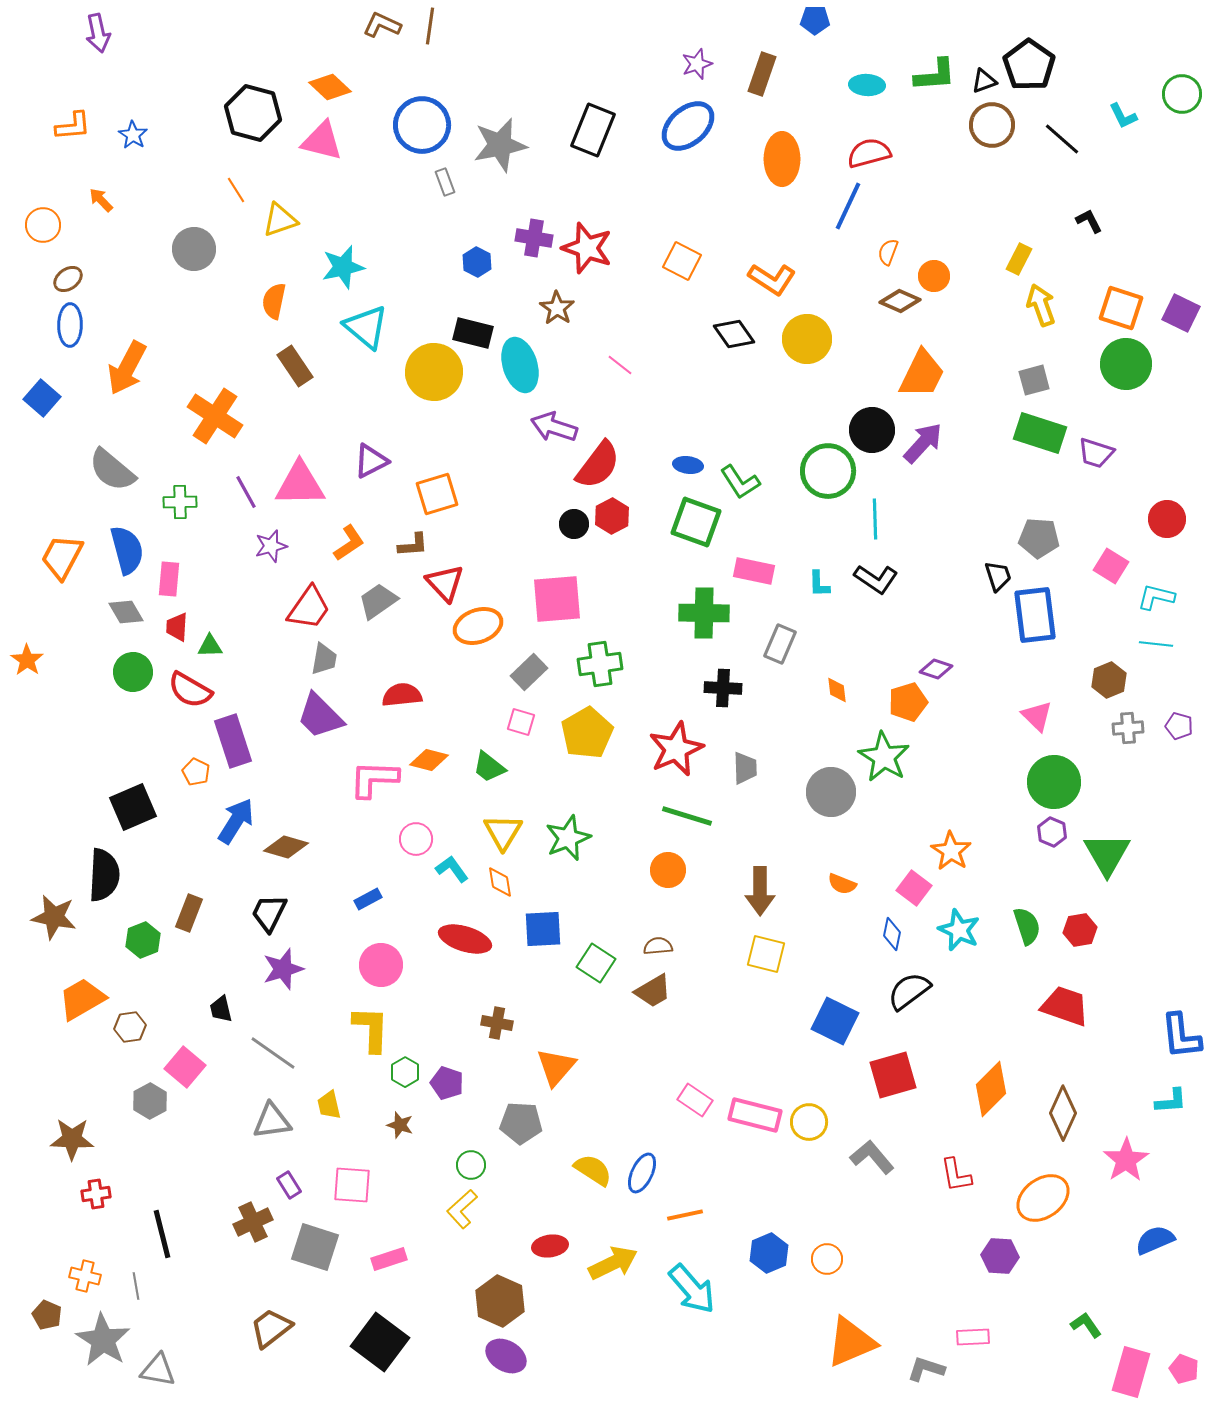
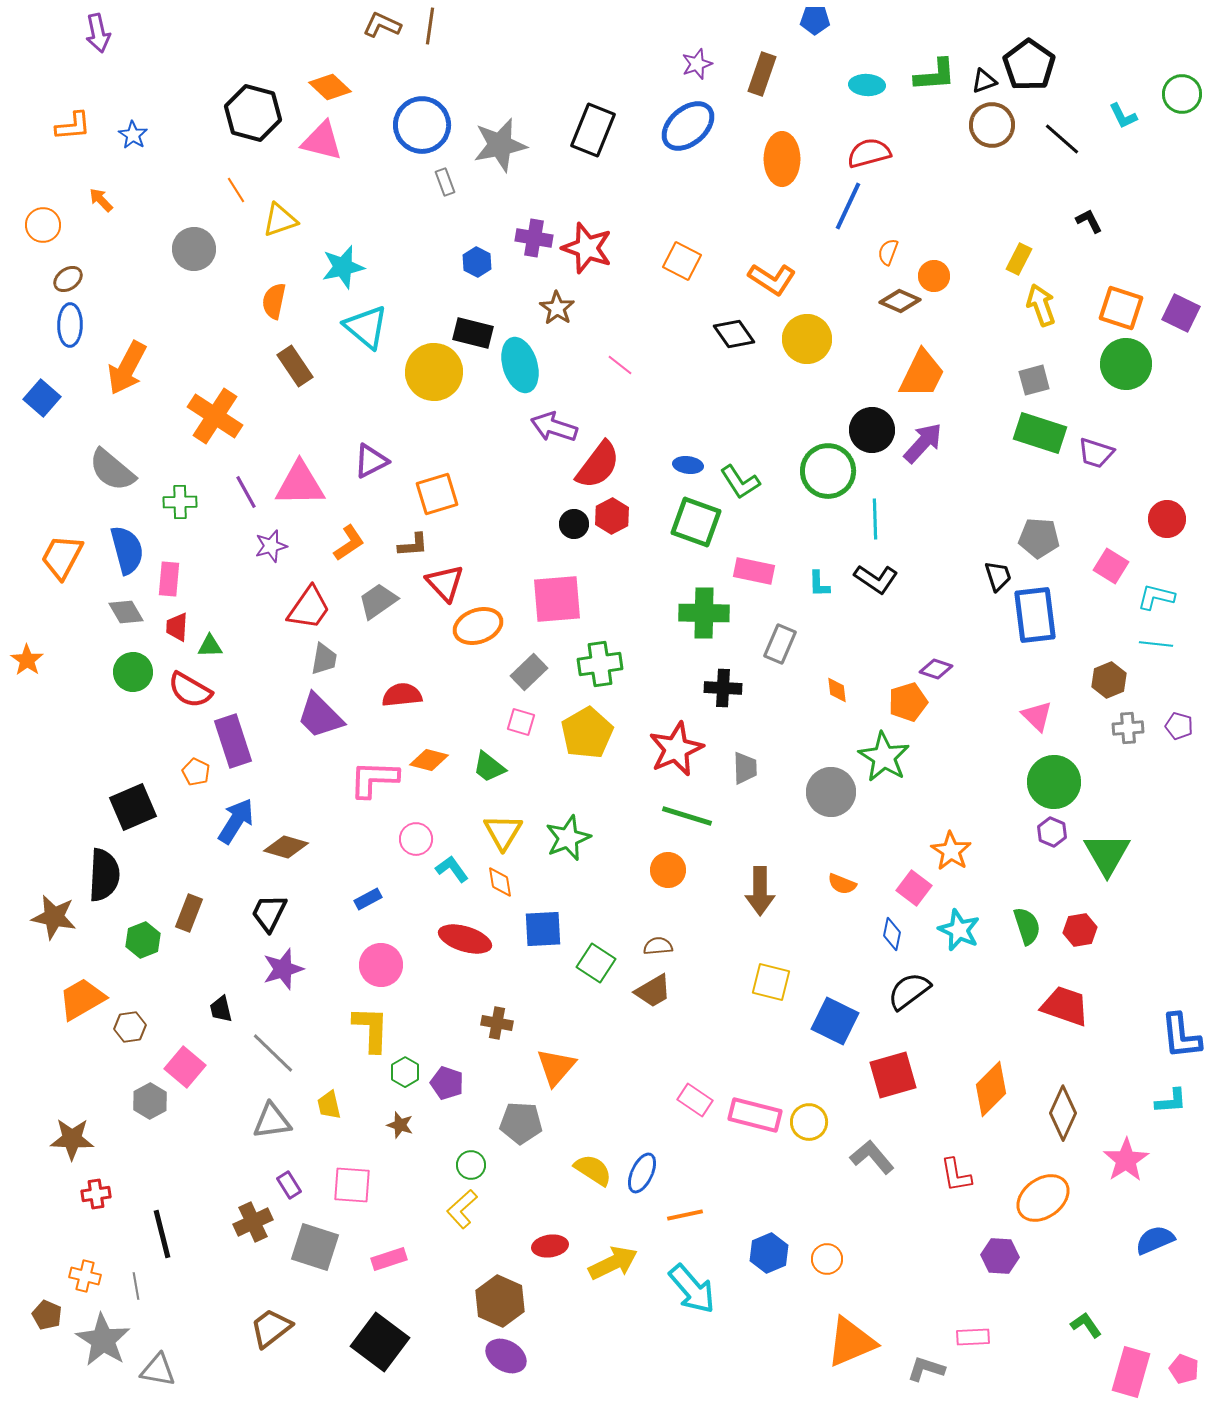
yellow square at (766, 954): moved 5 px right, 28 px down
gray line at (273, 1053): rotated 9 degrees clockwise
